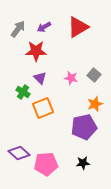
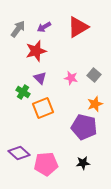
red star: rotated 15 degrees counterclockwise
purple pentagon: rotated 25 degrees clockwise
